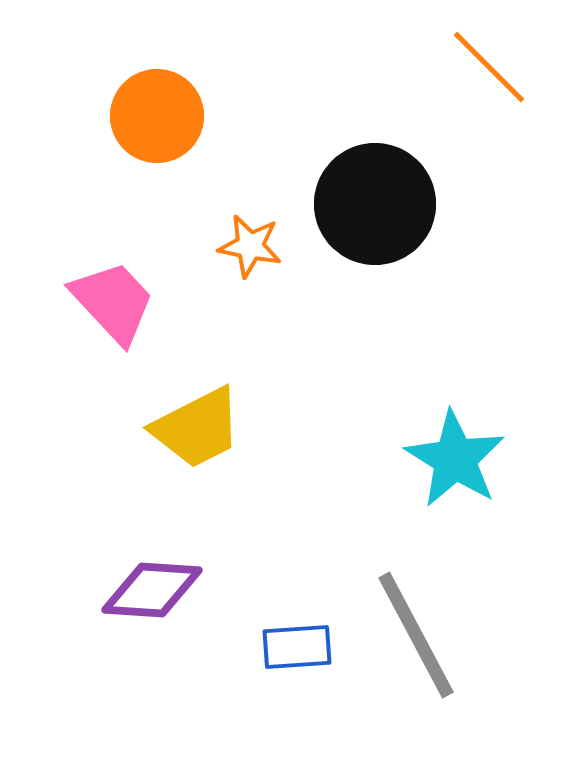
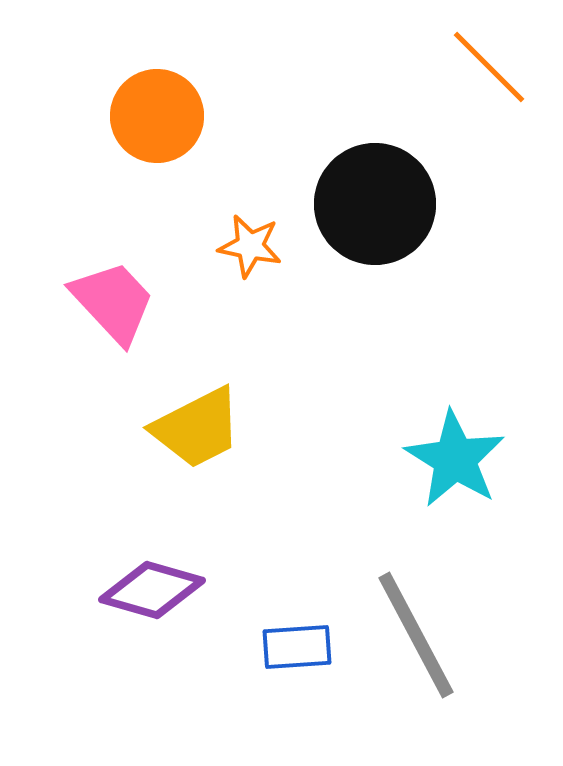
purple diamond: rotated 12 degrees clockwise
